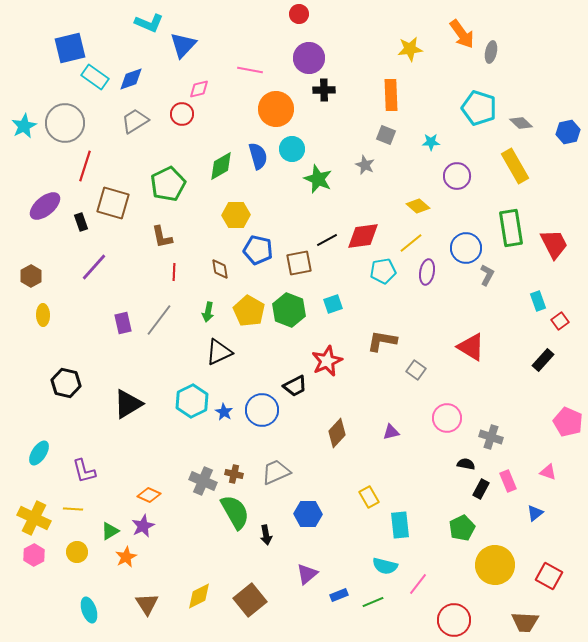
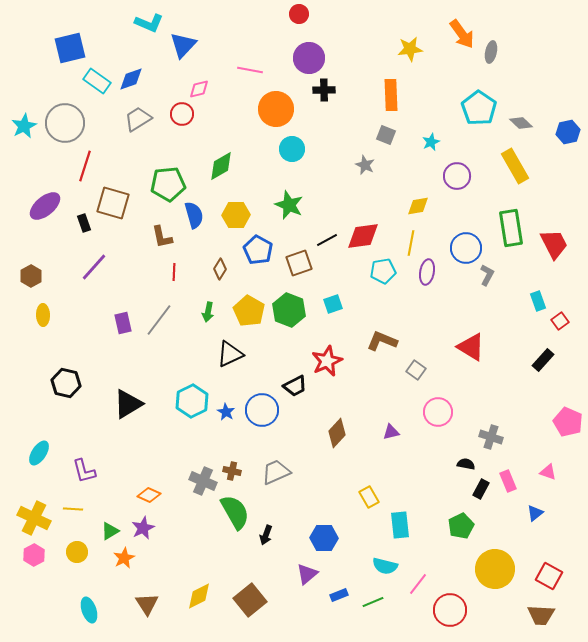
cyan rectangle at (95, 77): moved 2 px right, 4 px down
cyan pentagon at (479, 108): rotated 16 degrees clockwise
gray trapezoid at (135, 121): moved 3 px right, 2 px up
cyan star at (431, 142): rotated 24 degrees counterclockwise
blue semicircle at (258, 156): moved 64 px left, 59 px down
green star at (318, 179): moved 29 px left, 26 px down
green pentagon at (168, 184): rotated 20 degrees clockwise
yellow diamond at (418, 206): rotated 50 degrees counterclockwise
black rectangle at (81, 222): moved 3 px right, 1 px down
yellow line at (411, 243): rotated 40 degrees counterclockwise
blue pentagon at (258, 250): rotated 16 degrees clockwise
brown square at (299, 263): rotated 8 degrees counterclockwise
brown diamond at (220, 269): rotated 40 degrees clockwise
brown L-shape at (382, 341): rotated 12 degrees clockwise
black triangle at (219, 352): moved 11 px right, 2 px down
blue star at (224, 412): moved 2 px right
pink circle at (447, 418): moved 9 px left, 6 px up
brown cross at (234, 474): moved 2 px left, 3 px up
blue hexagon at (308, 514): moved 16 px right, 24 px down
purple star at (143, 526): moved 2 px down
green pentagon at (462, 528): moved 1 px left, 2 px up
black arrow at (266, 535): rotated 30 degrees clockwise
orange star at (126, 557): moved 2 px left, 1 px down
yellow circle at (495, 565): moved 4 px down
red circle at (454, 620): moved 4 px left, 10 px up
brown trapezoid at (525, 622): moved 16 px right, 7 px up
